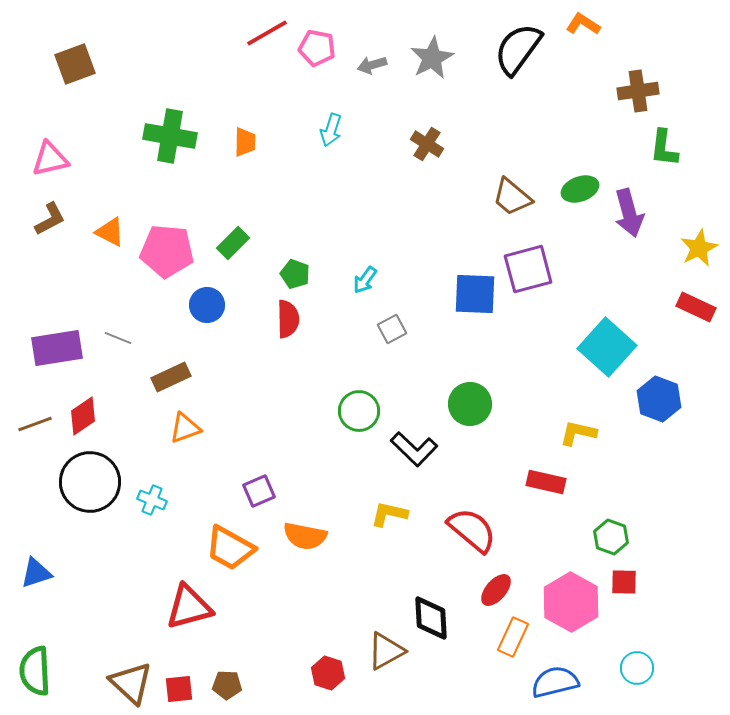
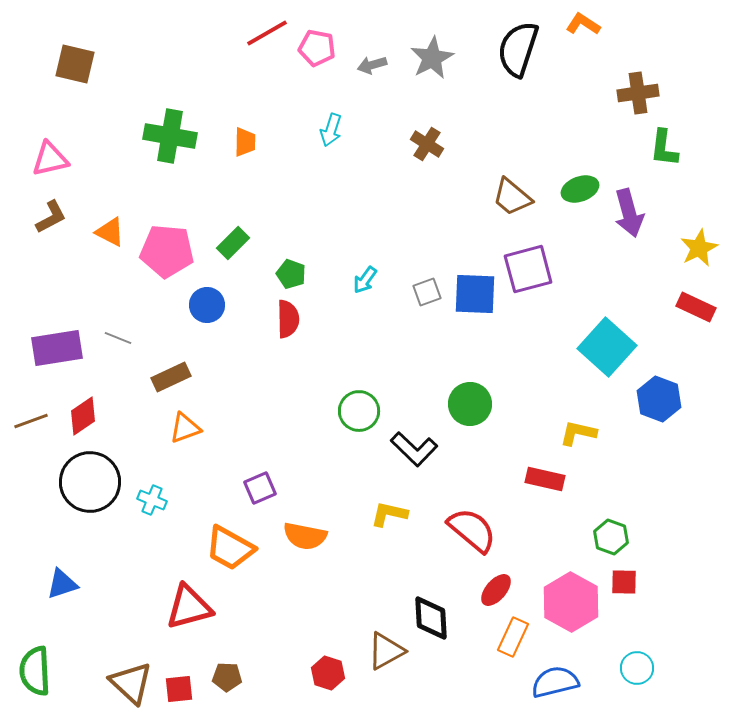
black semicircle at (518, 49): rotated 18 degrees counterclockwise
brown square at (75, 64): rotated 33 degrees clockwise
brown cross at (638, 91): moved 2 px down
brown L-shape at (50, 219): moved 1 px right, 2 px up
green pentagon at (295, 274): moved 4 px left
gray square at (392, 329): moved 35 px right, 37 px up; rotated 8 degrees clockwise
brown line at (35, 424): moved 4 px left, 3 px up
red rectangle at (546, 482): moved 1 px left, 3 px up
purple square at (259, 491): moved 1 px right, 3 px up
blue triangle at (36, 573): moved 26 px right, 11 px down
brown pentagon at (227, 685): moved 8 px up
